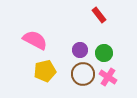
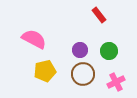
pink semicircle: moved 1 px left, 1 px up
green circle: moved 5 px right, 2 px up
pink cross: moved 8 px right, 5 px down; rotated 30 degrees clockwise
